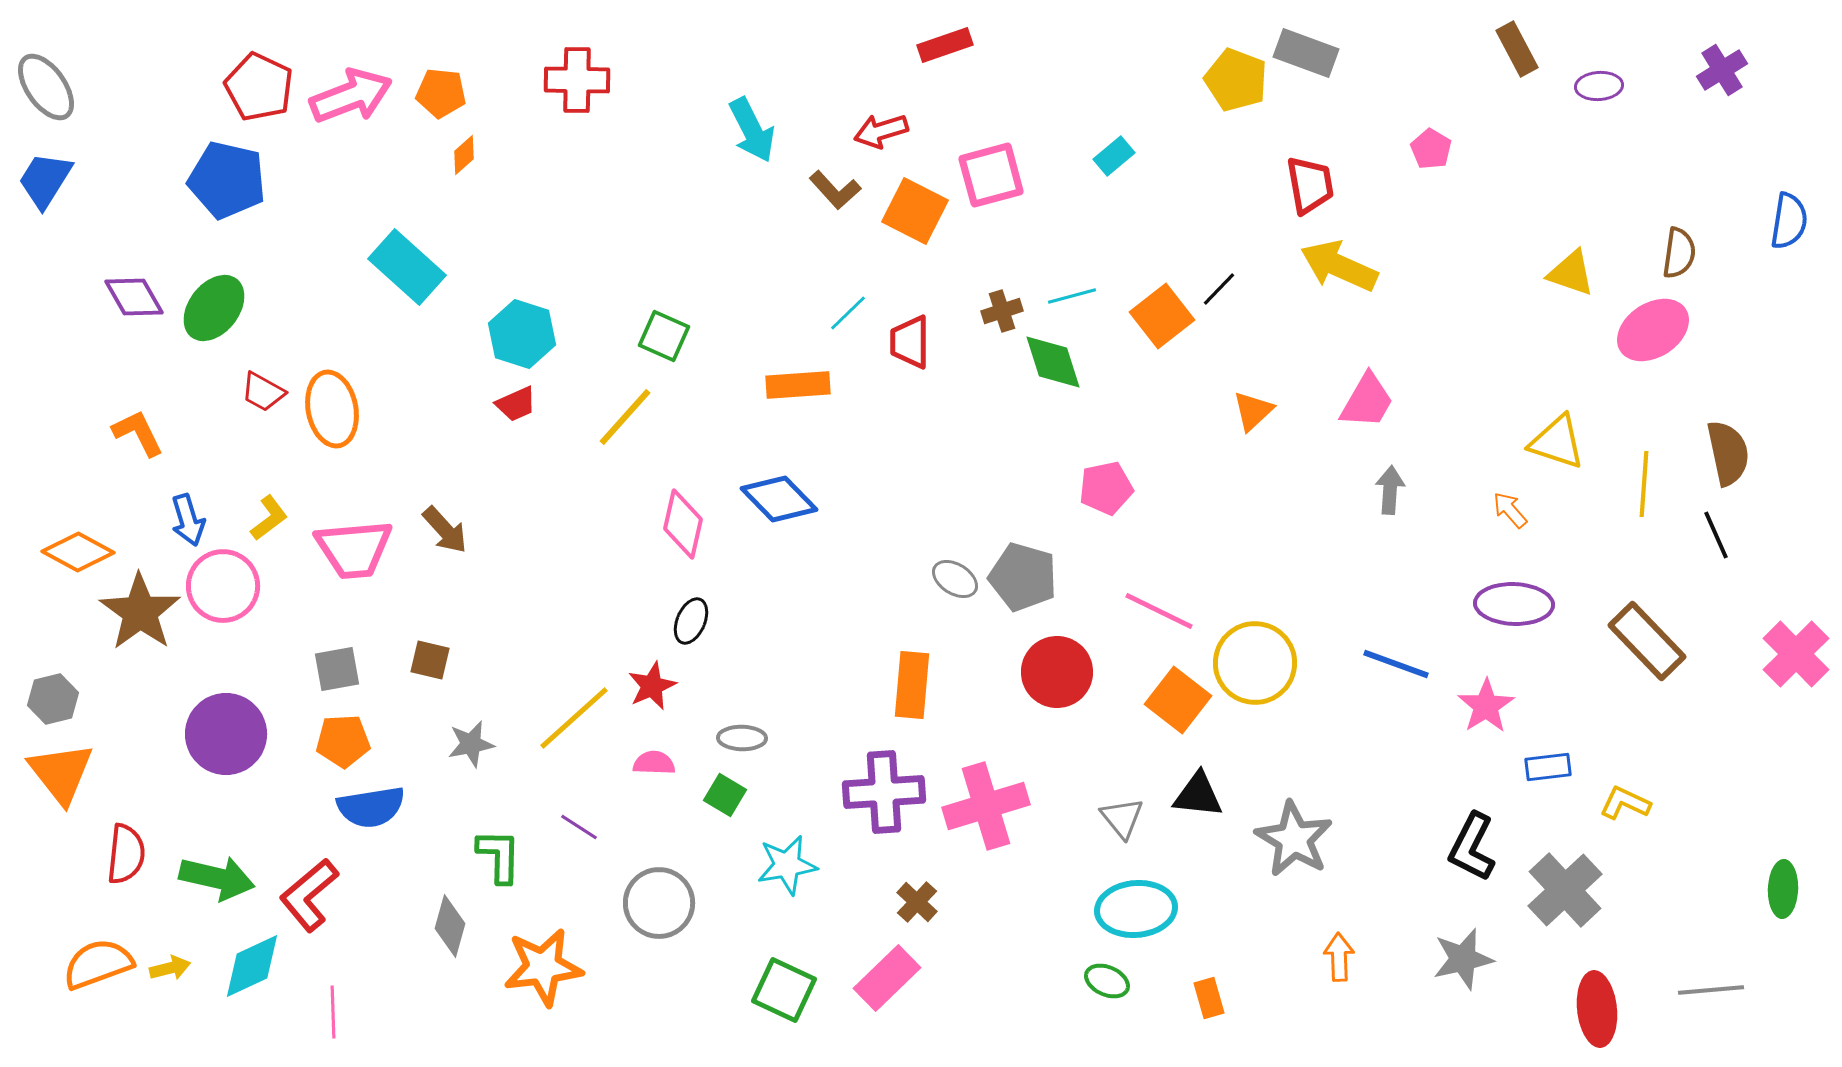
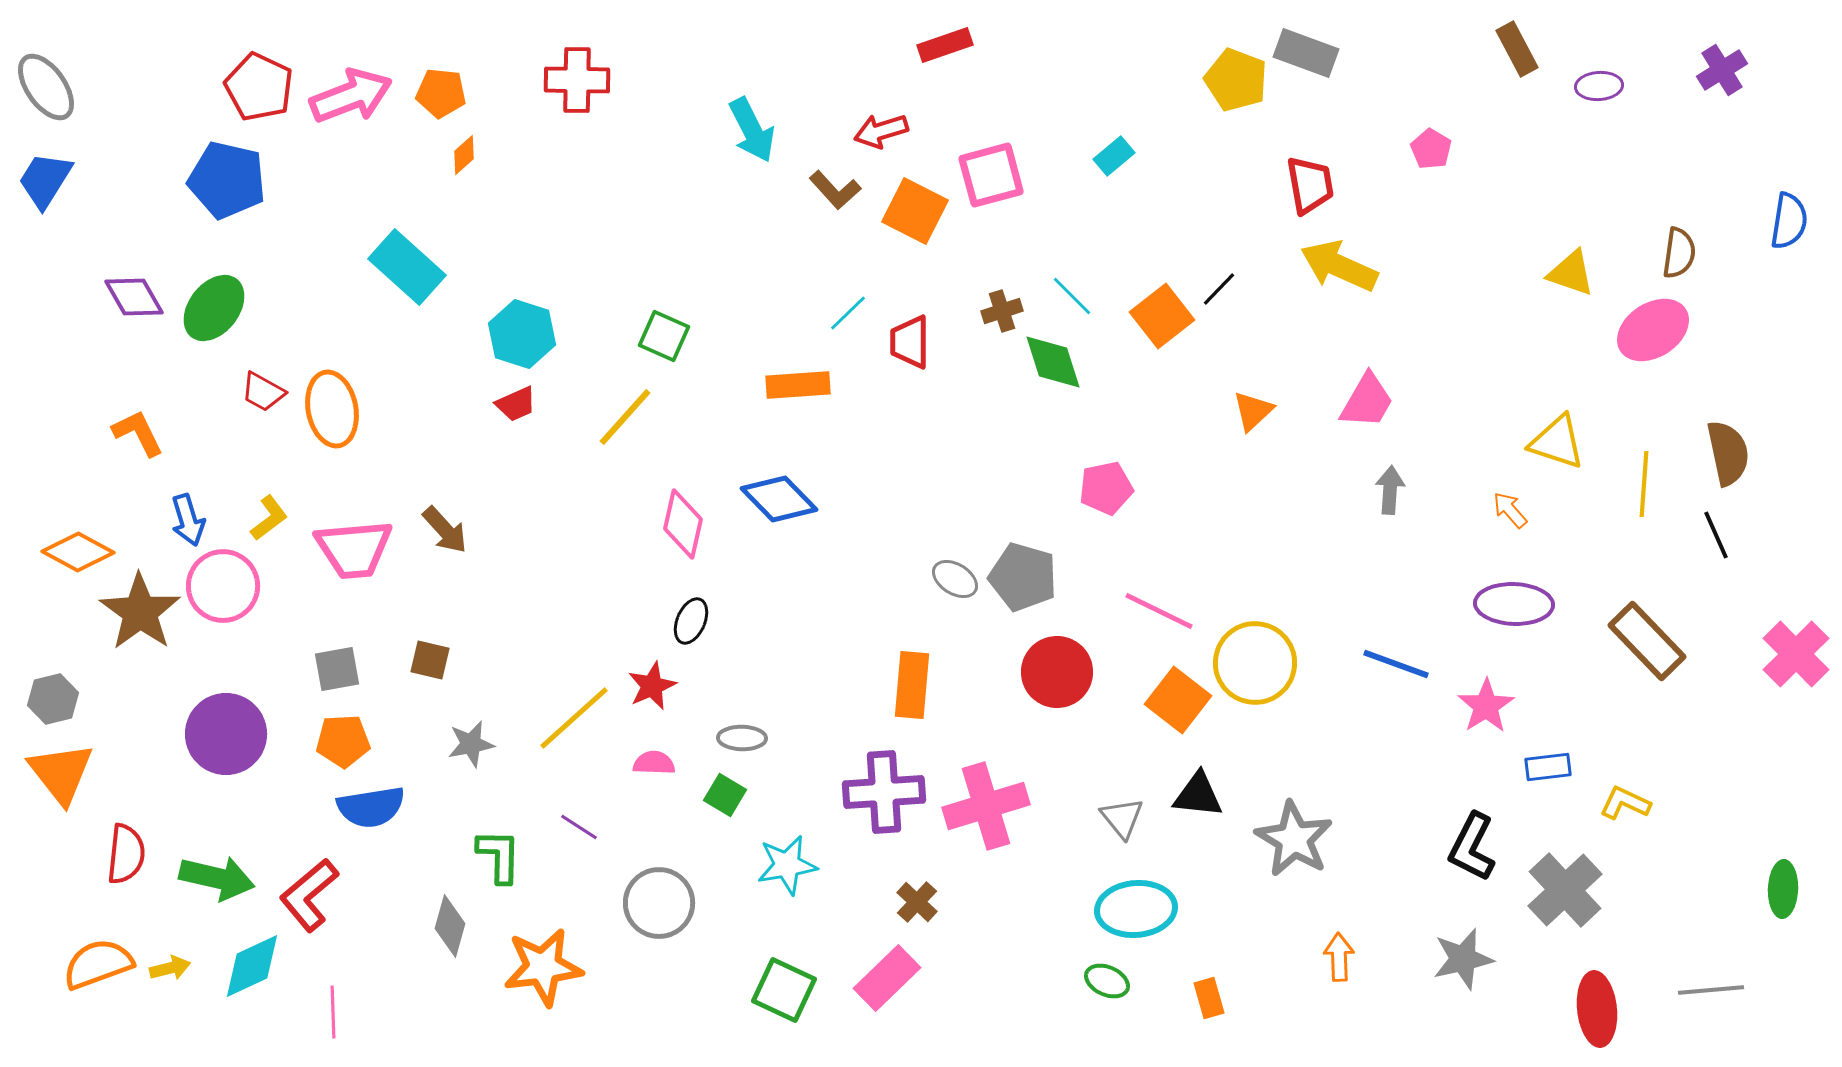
cyan line at (1072, 296): rotated 60 degrees clockwise
